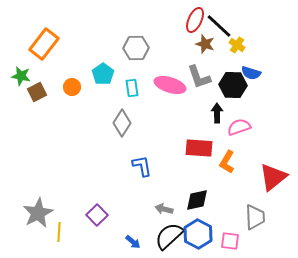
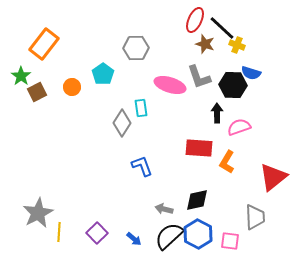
black line: moved 3 px right, 2 px down
yellow cross: rotated 14 degrees counterclockwise
green star: rotated 24 degrees clockwise
cyan rectangle: moved 9 px right, 20 px down
blue L-shape: rotated 10 degrees counterclockwise
purple square: moved 18 px down
blue arrow: moved 1 px right, 3 px up
